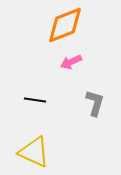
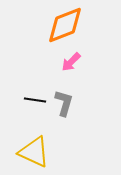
pink arrow: rotated 20 degrees counterclockwise
gray L-shape: moved 31 px left
